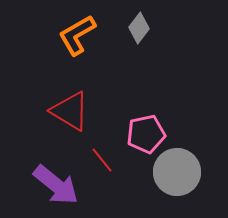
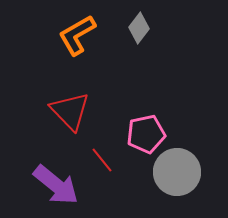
red triangle: rotated 15 degrees clockwise
